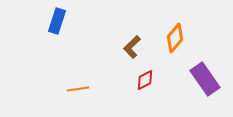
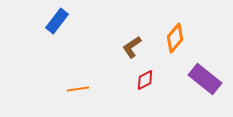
blue rectangle: rotated 20 degrees clockwise
brown L-shape: rotated 10 degrees clockwise
purple rectangle: rotated 16 degrees counterclockwise
